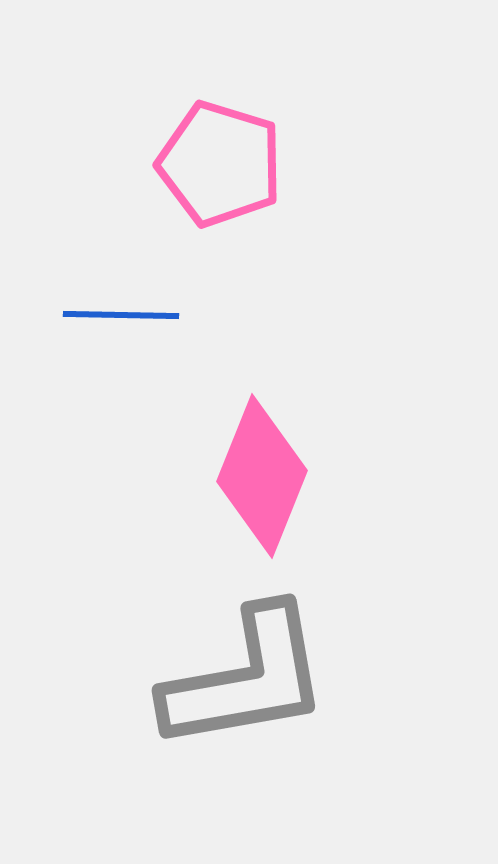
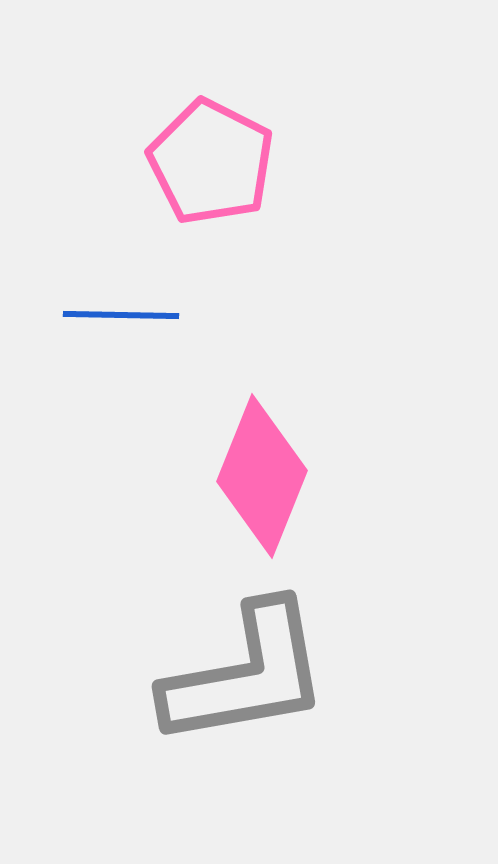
pink pentagon: moved 9 px left, 2 px up; rotated 10 degrees clockwise
gray L-shape: moved 4 px up
